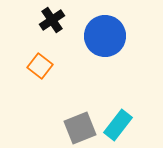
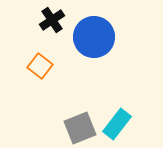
blue circle: moved 11 px left, 1 px down
cyan rectangle: moved 1 px left, 1 px up
